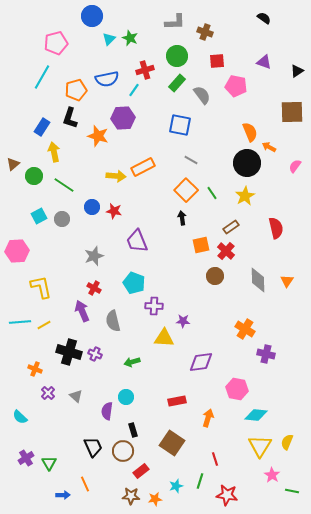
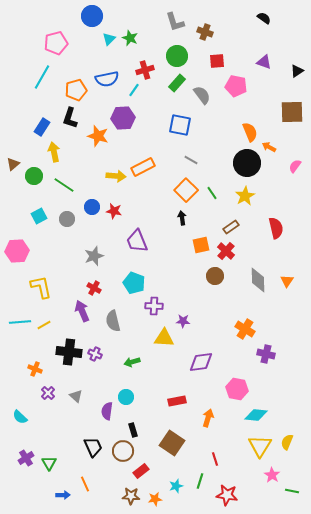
gray L-shape at (175, 22): rotated 75 degrees clockwise
gray circle at (62, 219): moved 5 px right
black cross at (69, 352): rotated 10 degrees counterclockwise
